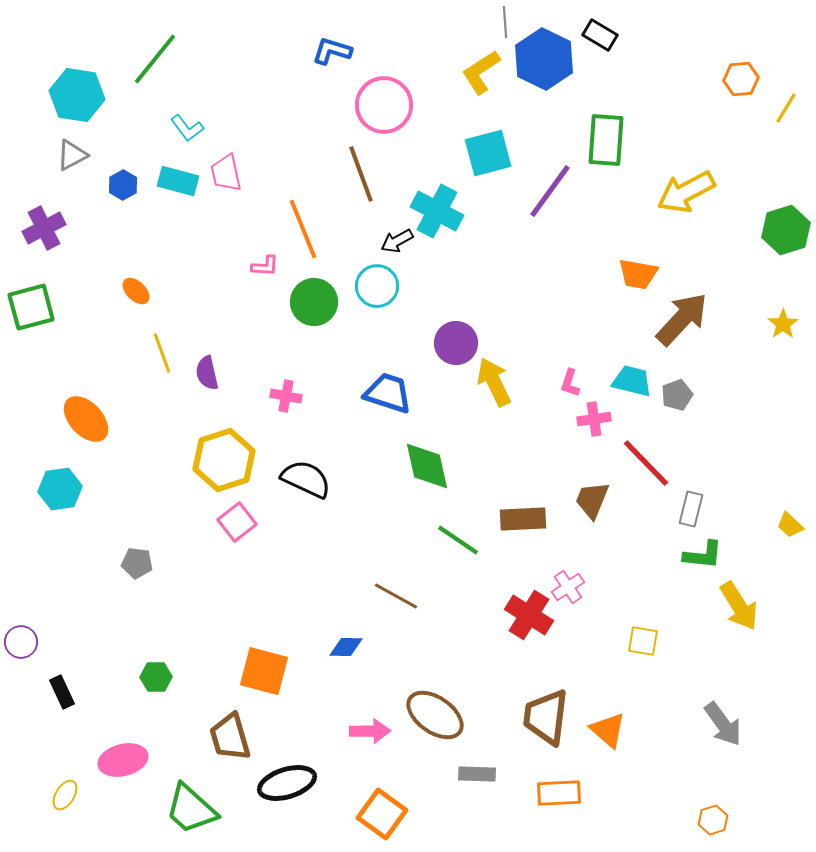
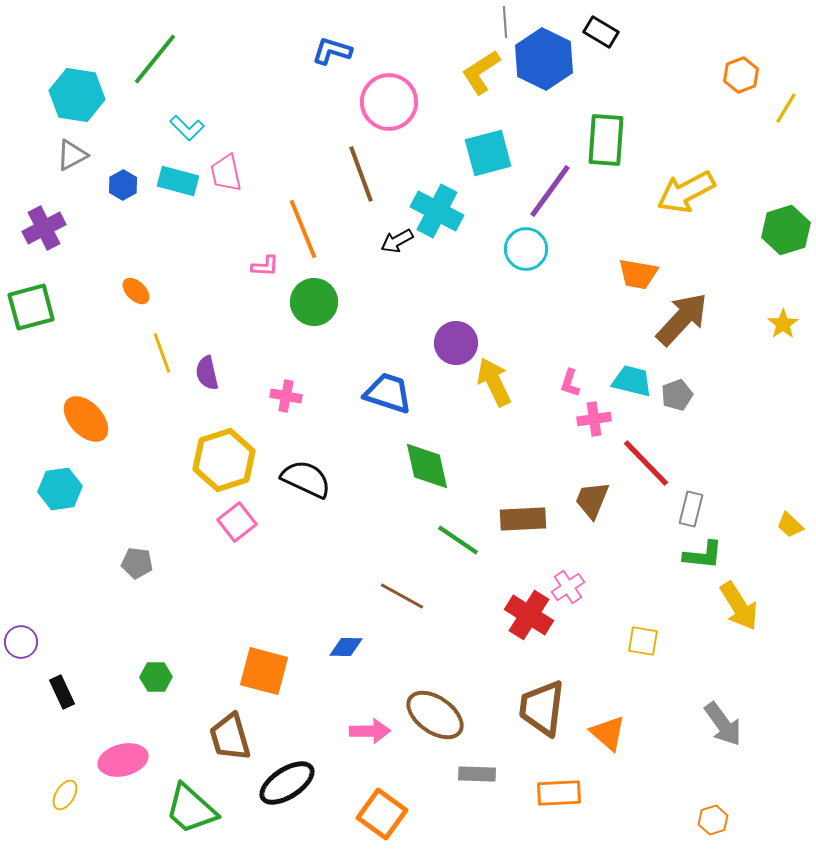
black rectangle at (600, 35): moved 1 px right, 3 px up
orange hexagon at (741, 79): moved 4 px up; rotated 16 degrees counterclockwise
pink circle at (384, 105): moved 5 px right, 3 px up
cyan L-shape at (187, 128): rotated 8 degrees counterclockwise
cyan circle at (377, 286): moved 149 px right, 37 px up
brown line at (396, 596): moved 6 px right
brown trapezoid at (546, 717): moved 4 px left, 9 px up
orange triangle at (608, 730): moved 3 px down
black ellipse at (287, 783): rotated 16 degrees counterclockwise
